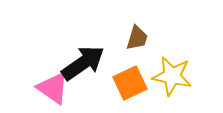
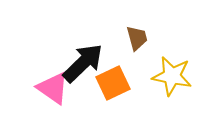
brown trapezoid: rotated 32 degrees counterclockwise
black arrow: rotated 9 degrees counterclockwise
orange square: moved 17 px left
